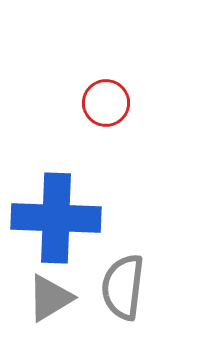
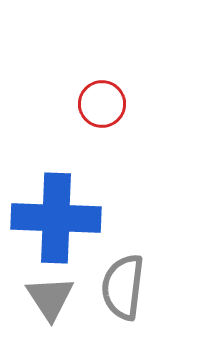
red circle: moved 4 px left, 1 px down
gray triangle: rotated 32 degrees counterclockwise
